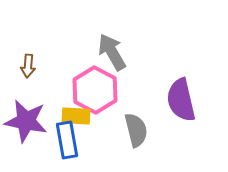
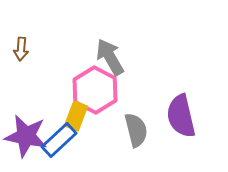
gray arrow: moved 2 px left, 5 px down
brown arrow: moved 7 px left, 17 px up
purple semicircle: moved 16 px down
yellow rectangle: rotated 72 degrees counterclockwise
purple star: moved 15 px down
blue rectangle: moved 8 px left; rotated 57 degrees clockwise
